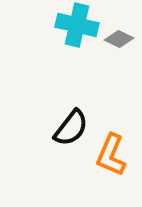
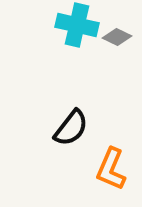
gray diamond: moved 2 px left, 2 px up
orange L-shape: moved 14 px down
